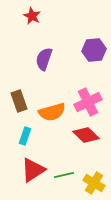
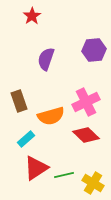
red star: rotated 12 degrees clockwise
purple semicircle: moved 2 px right
pink cross: moved 2 px left
orange semicircle: moved 1 px left, 4 px down
cyan rectangle: moved 1 px right, 3 px down; rotated 30 degrees clockwise
red triangle: moved 3 px right, 2 px up
yellow cross: moved 1 px left
